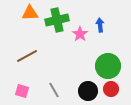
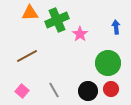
green cross: rotated 10 degrees counterclockwise
blue arrow: moved 16 px right, 2 px down
green circle: moved 3 px up
pink square: rotated 24 degrees clockwise
